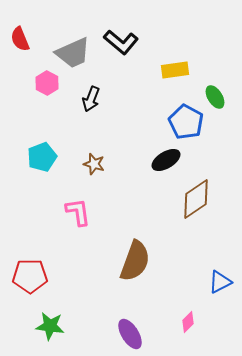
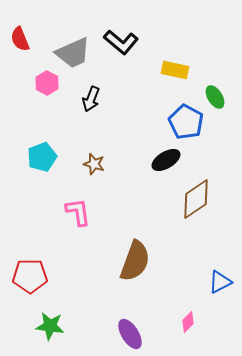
yellow rectangle: rotated 20 degrees clockwise
